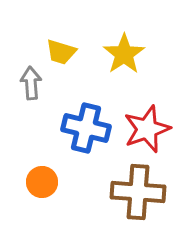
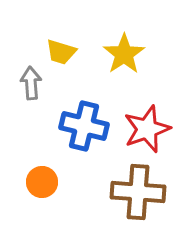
blue cross: moved 2 px left, 2 px up
